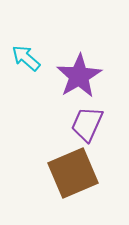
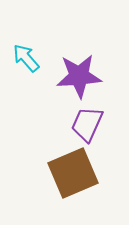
cyan arrow: rotated 8 degrees clockwise
purple star: rotated 27 degrees clockwise
